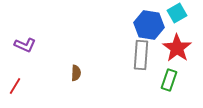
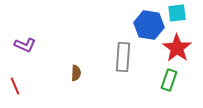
cyan square: rotated 24 degrees clockwise
gray rectangle: moved 18 px left, 2 px down
red line: rotated 54 degrees counterclockwise
